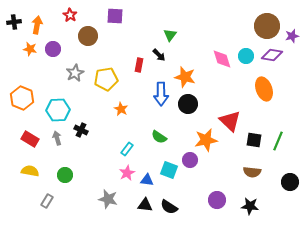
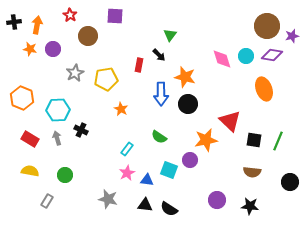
black semicircle at (169, 207): moved 2 px down
